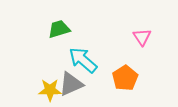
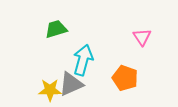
green trapezoid: moved 3 px left
cyan arrow: rotated 64 degrees clockwise
orange pentagon: rotated 20 degrees counterclockwise
